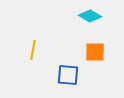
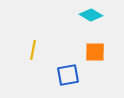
cyan diamond: moved 1 px right, 1 px up
blue square: rotated 15 degrees counterclockwise
